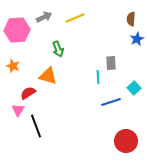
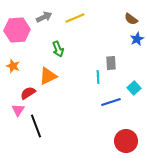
brown semicircle: rotated 56 degrees counterclockwise
orange triangle: rotated 42 degrees counterclockwise
